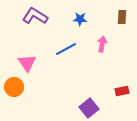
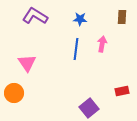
blue line: moved 10 px right; rotated 55 degrees counterclockwise
orange circle: moved 6 px down
